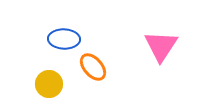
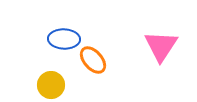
orange ellipse: moved 7 px up
yellow circle: moved 2 px right, 1 px down
